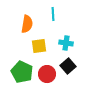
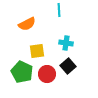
cyan line: moved 6 px right, 4 px up
orange semicircle: rotated 54 degrees clockwise
yellow square: moved 2 px left, 5 px down
